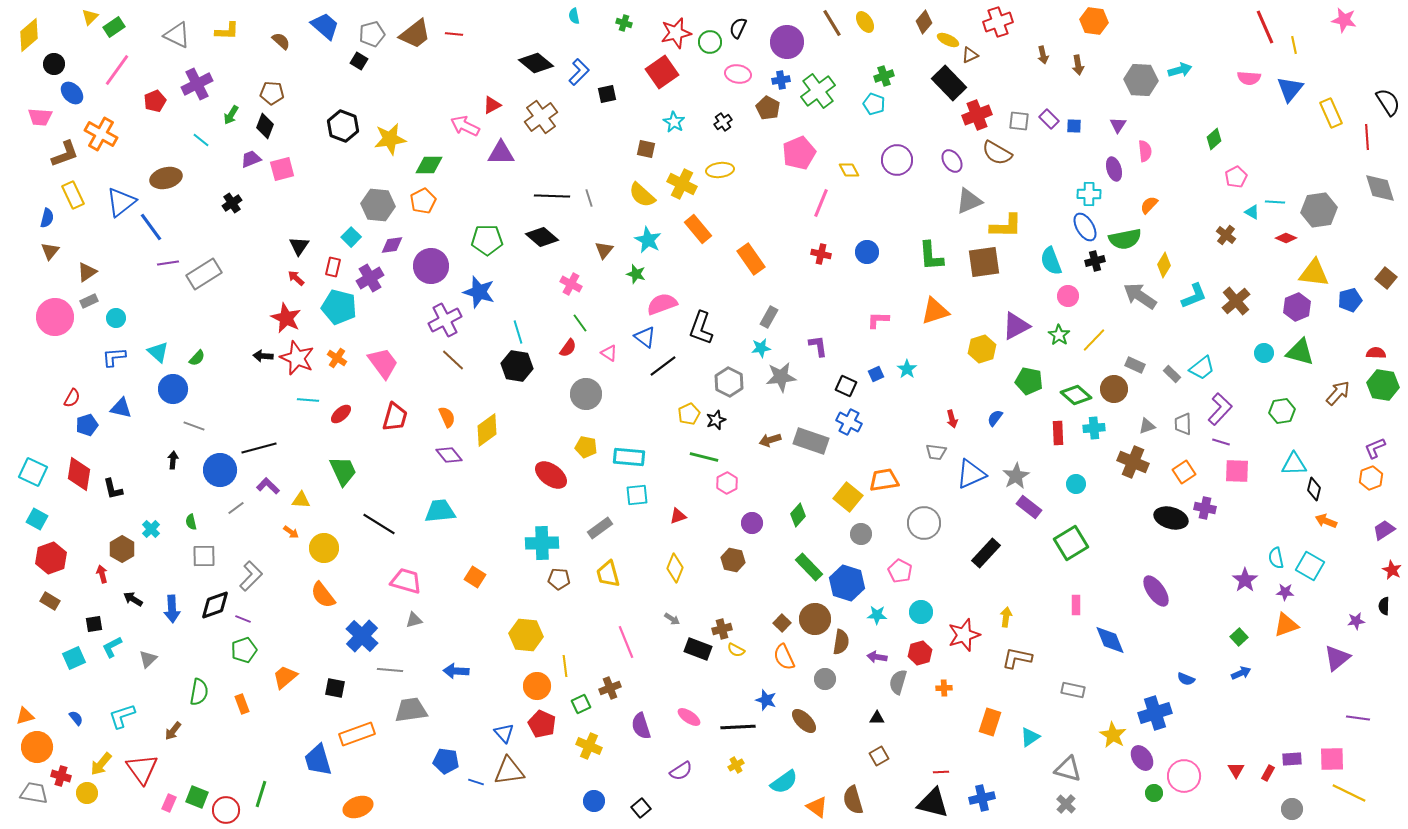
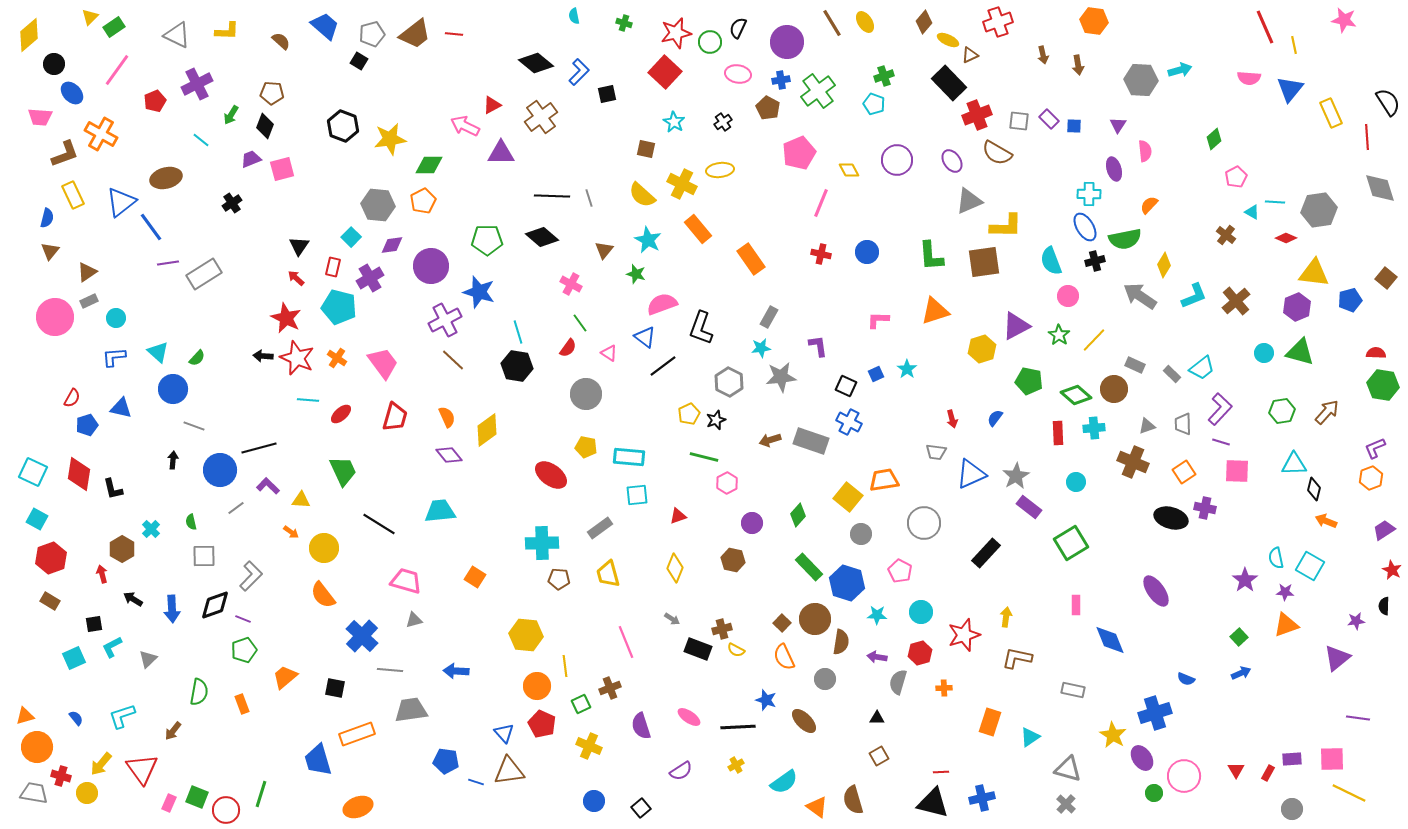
red square at (662, 72): moved 3 px right; rotated 12 degrees counterclockwise
brown arrow at (1338, 393): moved 11 px left, 19 px down
cyan circle at (1076, 484): moved 2 px up
